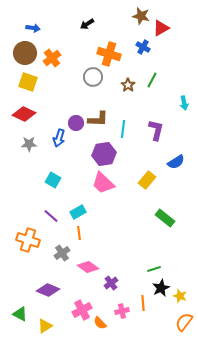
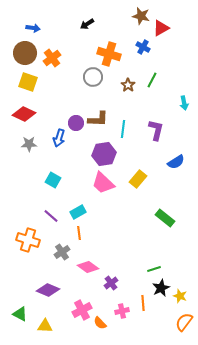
yellow rectangle at (147, 180): moved 9 px left, 1 px up
gray cross at (62, 253): moved 1 px up
yellow triangle at (45, 326): rotated 35 degrees clockwise
